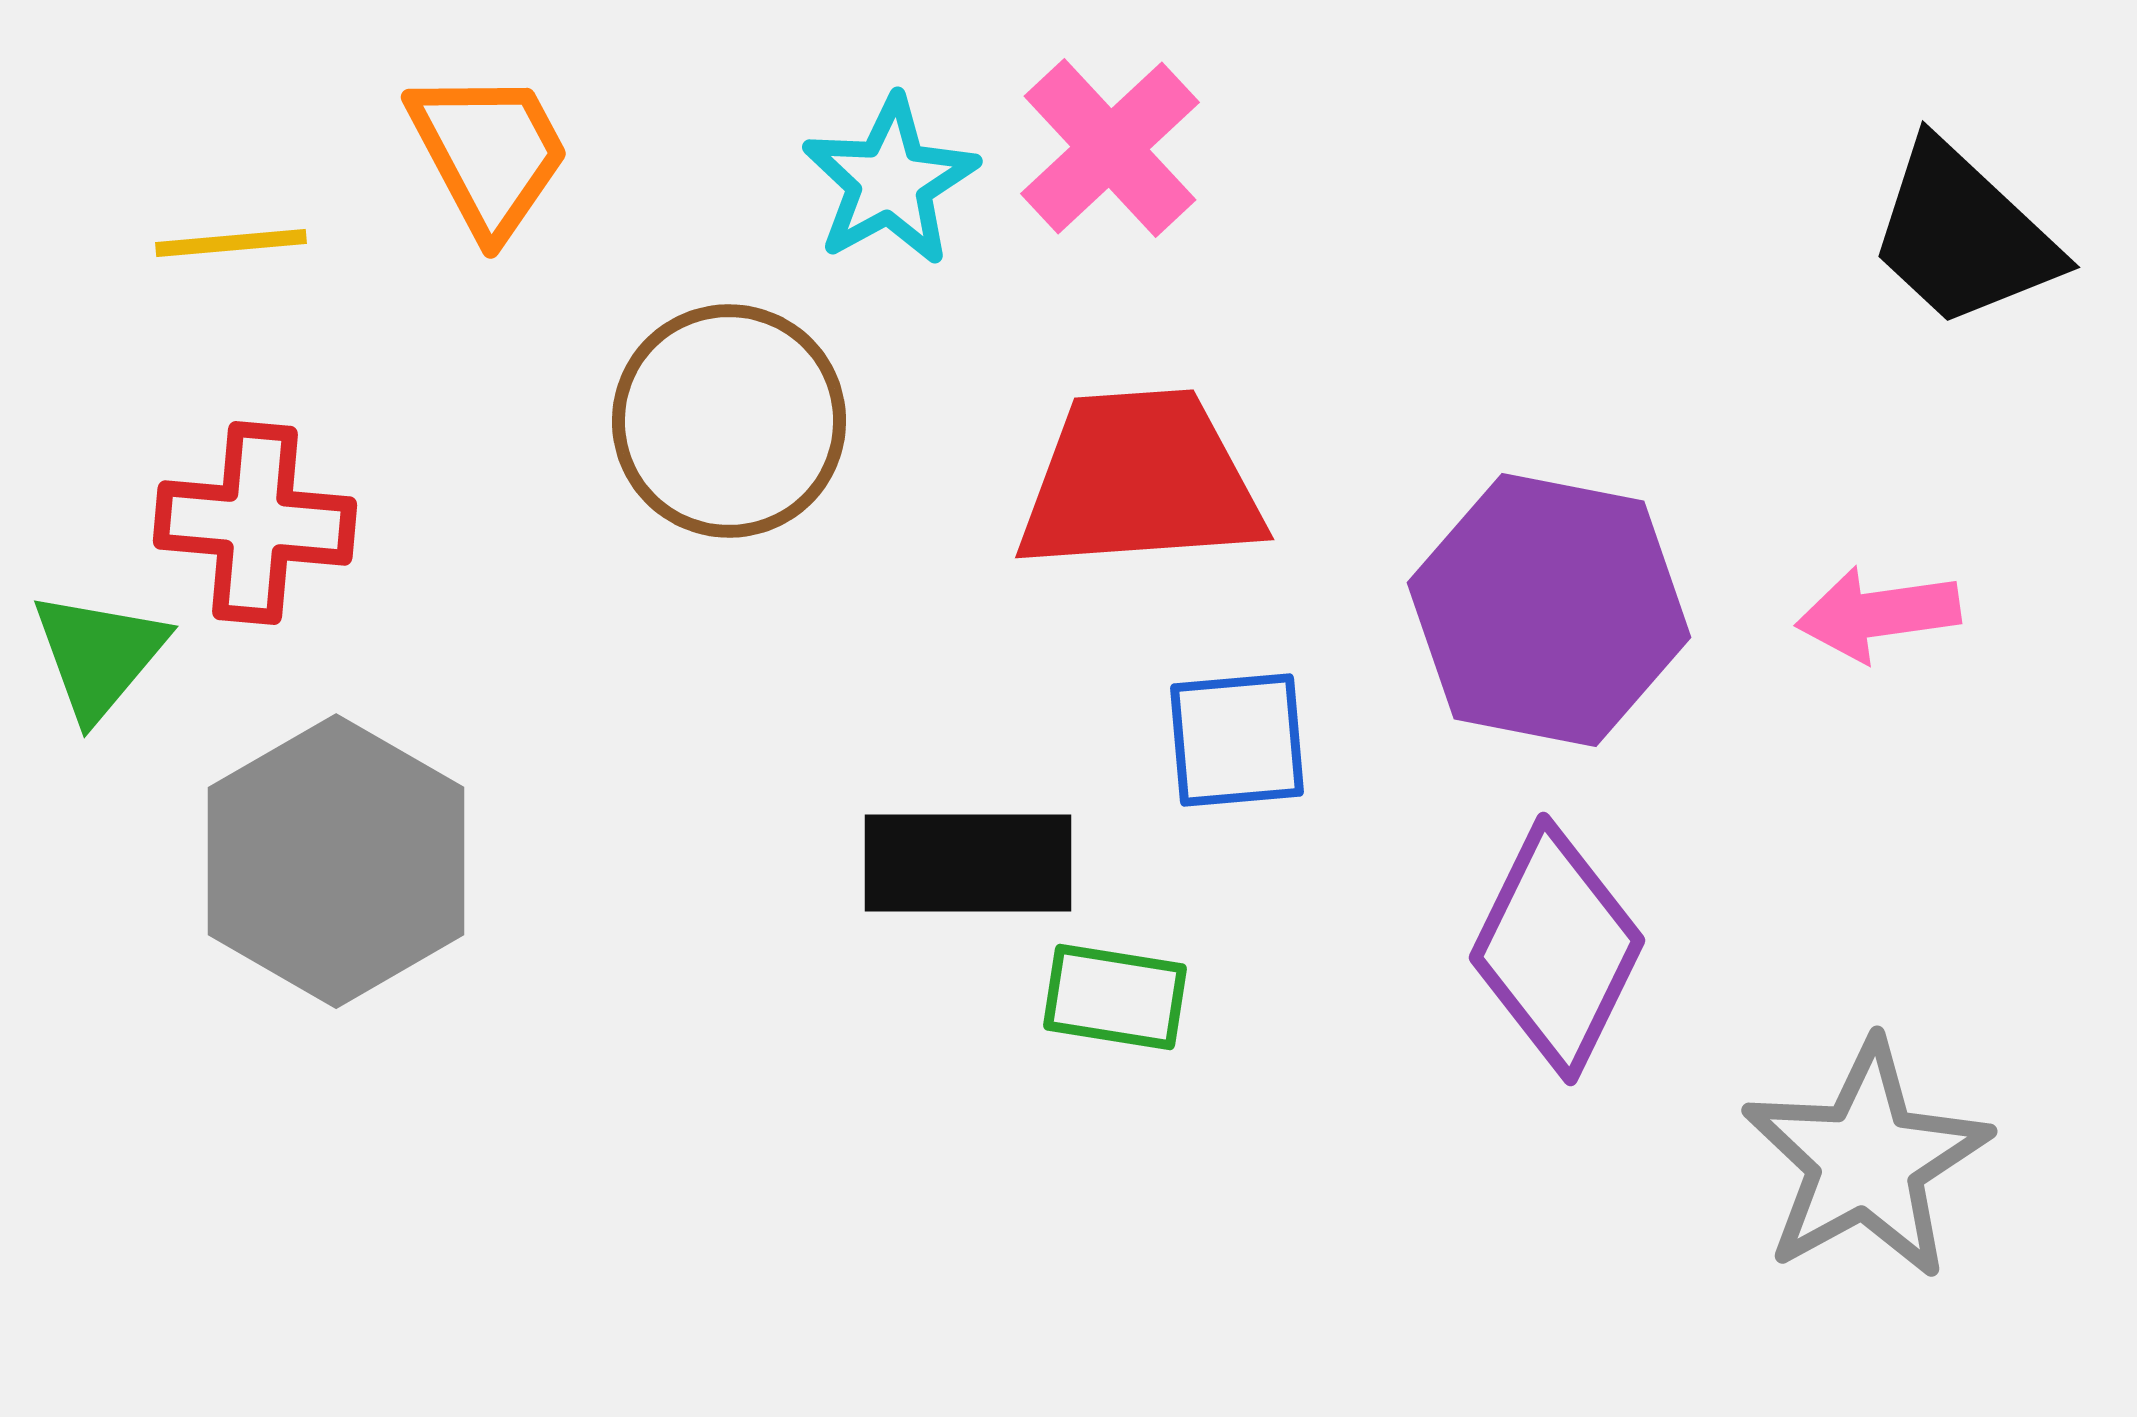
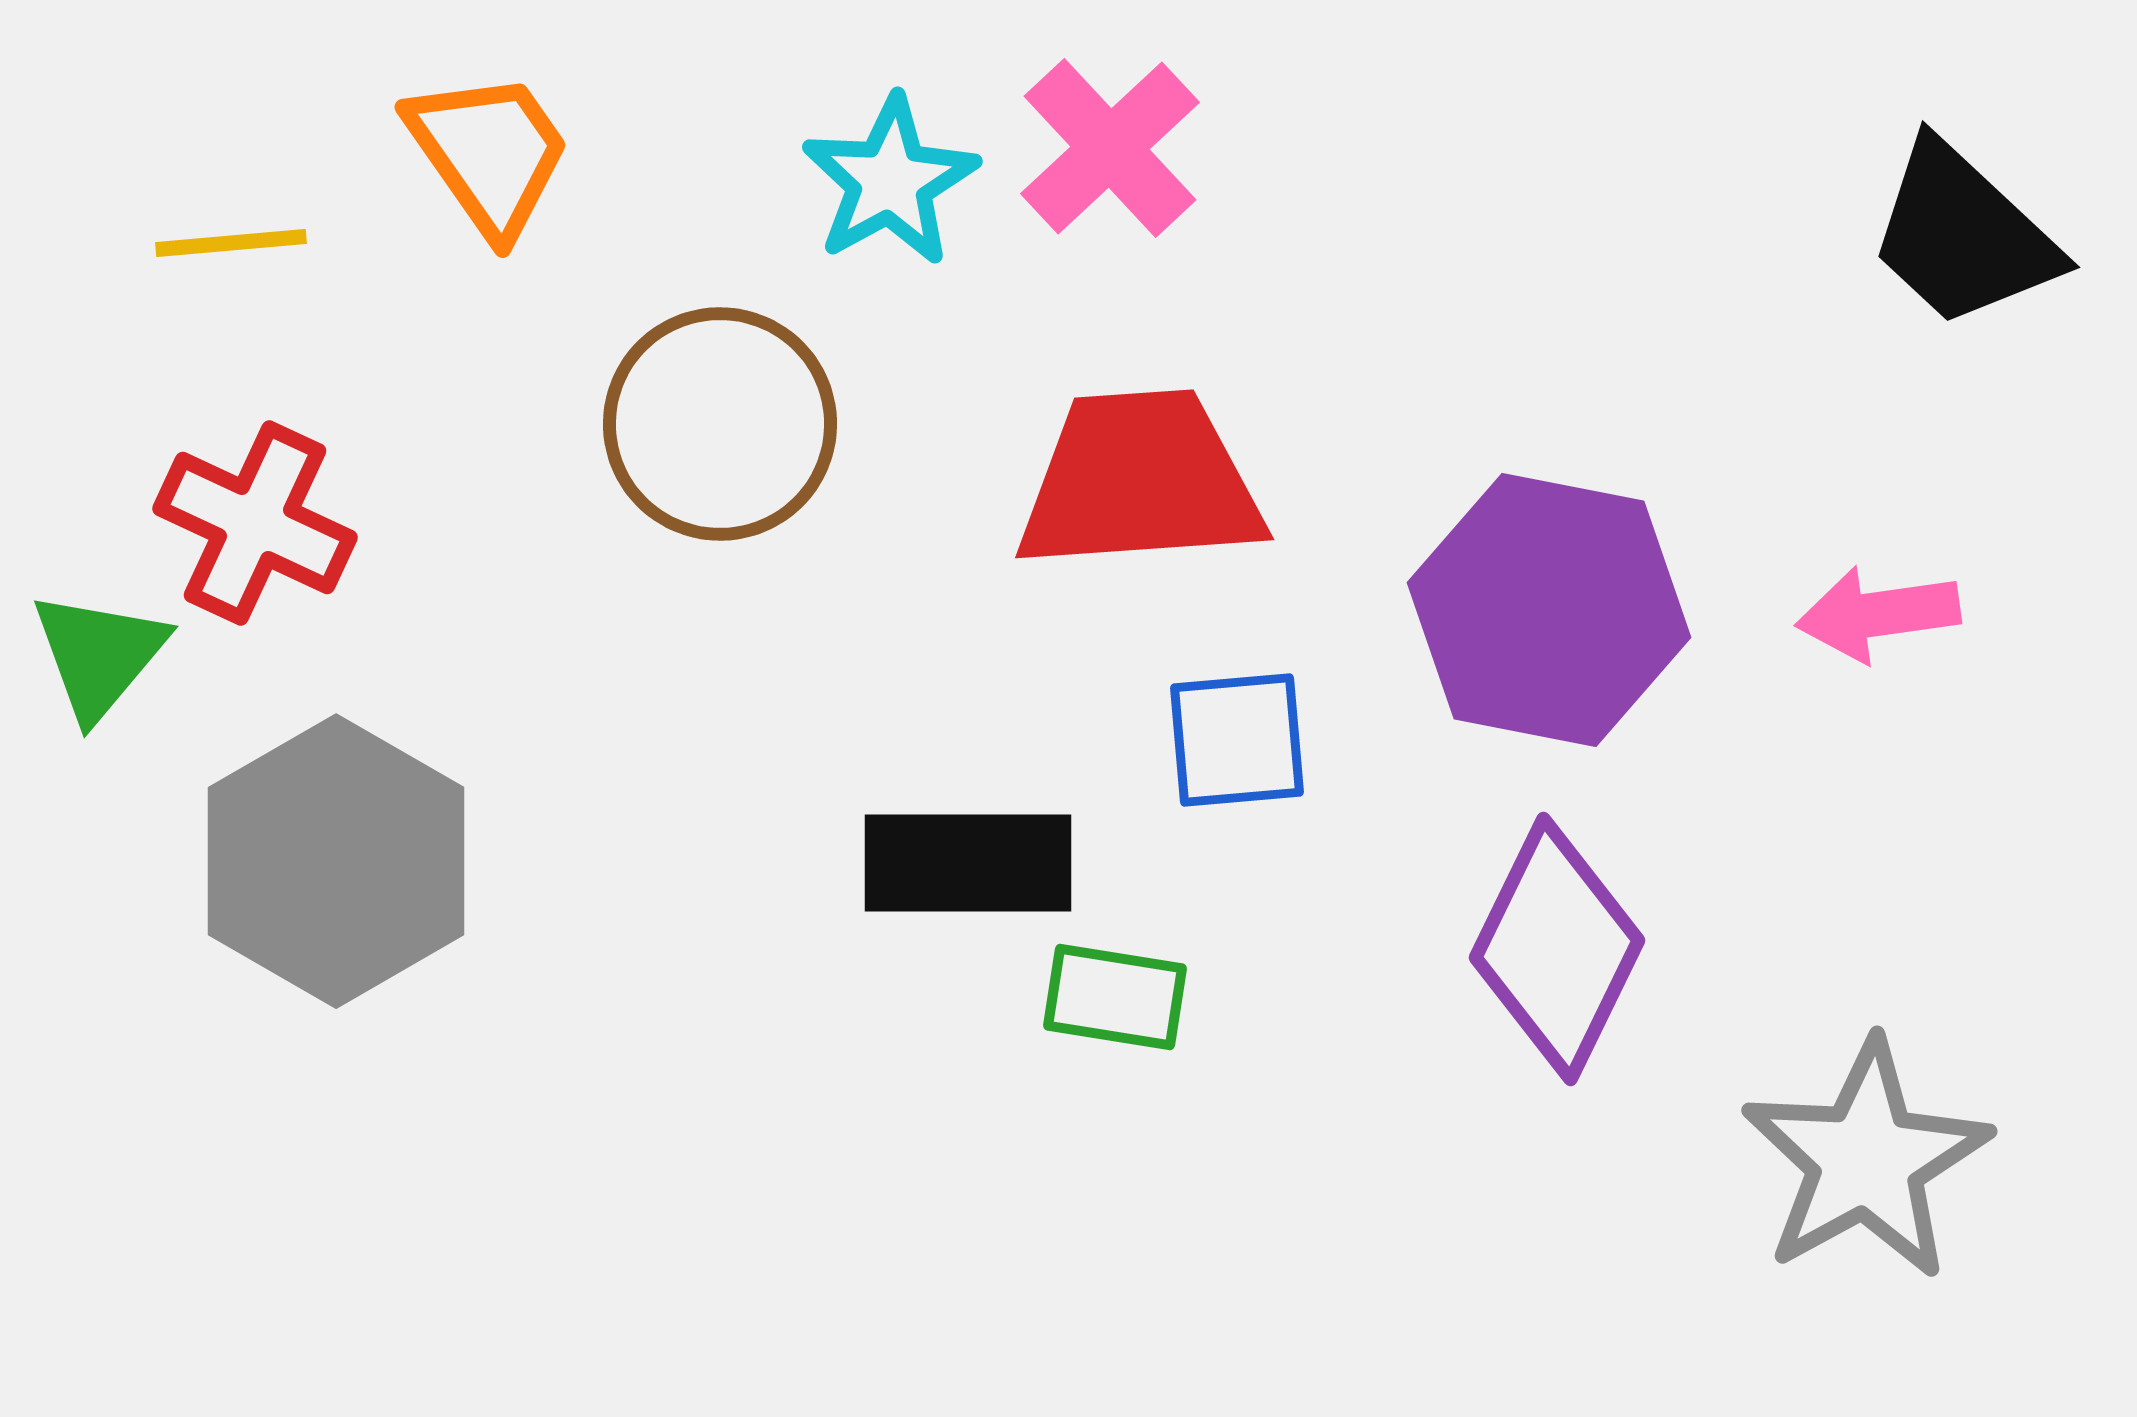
orange trapezoid: rotated 7 degrees counterclockwise
brown circle: moved 9 px left, 3 px down
red cross: rotated 20 degrees clockwise
